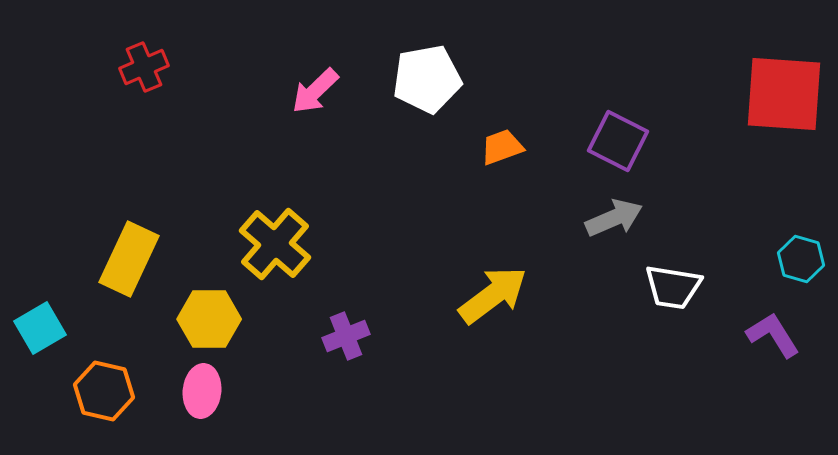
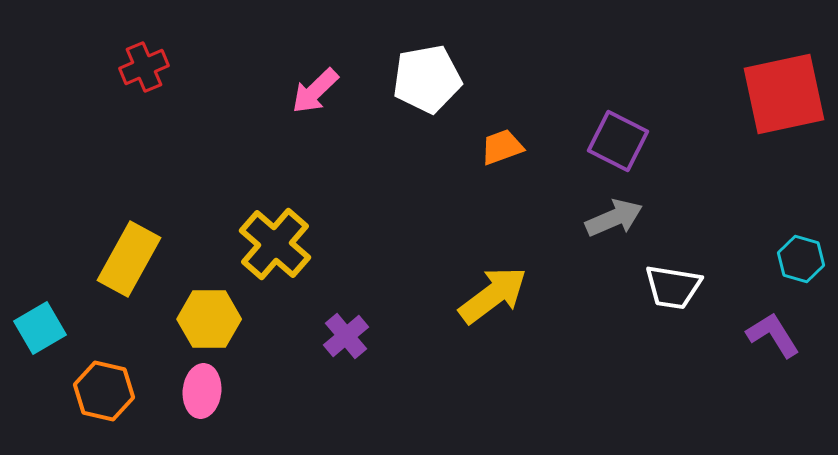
red square: rotated 16 degrees counterclockwise
yellow rectangle: rotated 4 degrees clockwise
purple cross: rotated 18 degrees counterclockwise
